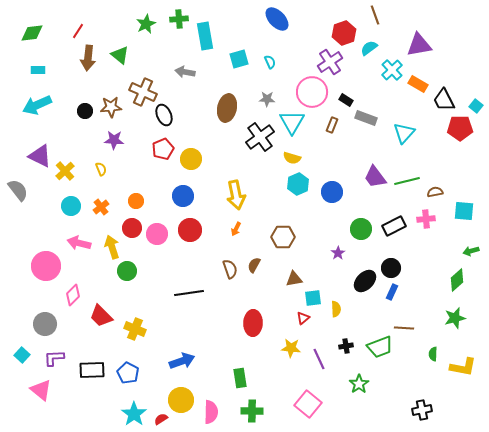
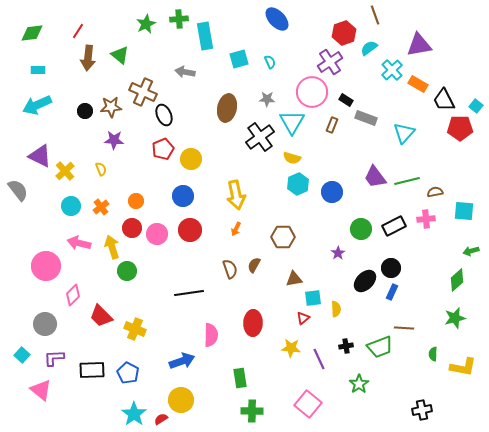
pink semicircle at (211, 412): moved 77 px up
